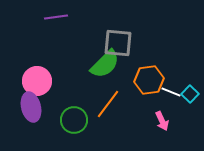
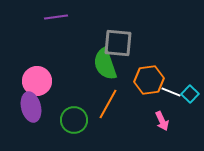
green semicircle: rotated 116 degrees clockwise
orange line: rotated 8 degrees counterclockwise
